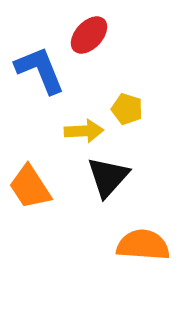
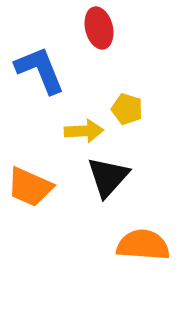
red ellipse: moved 10 px right, 7 px up; rotated 57 degrees counterclockwise
orange trapezoid: rotated 33 degrees counterclockwise
